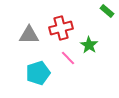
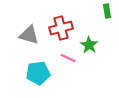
green rectangle: rotated 40 degrees clockwise
gray triangle: rotated 15 degrees clockwise
pink line: rotated 21 degrees counterclockwise
cyan pentagon: rotated 10 degrees clockwise
